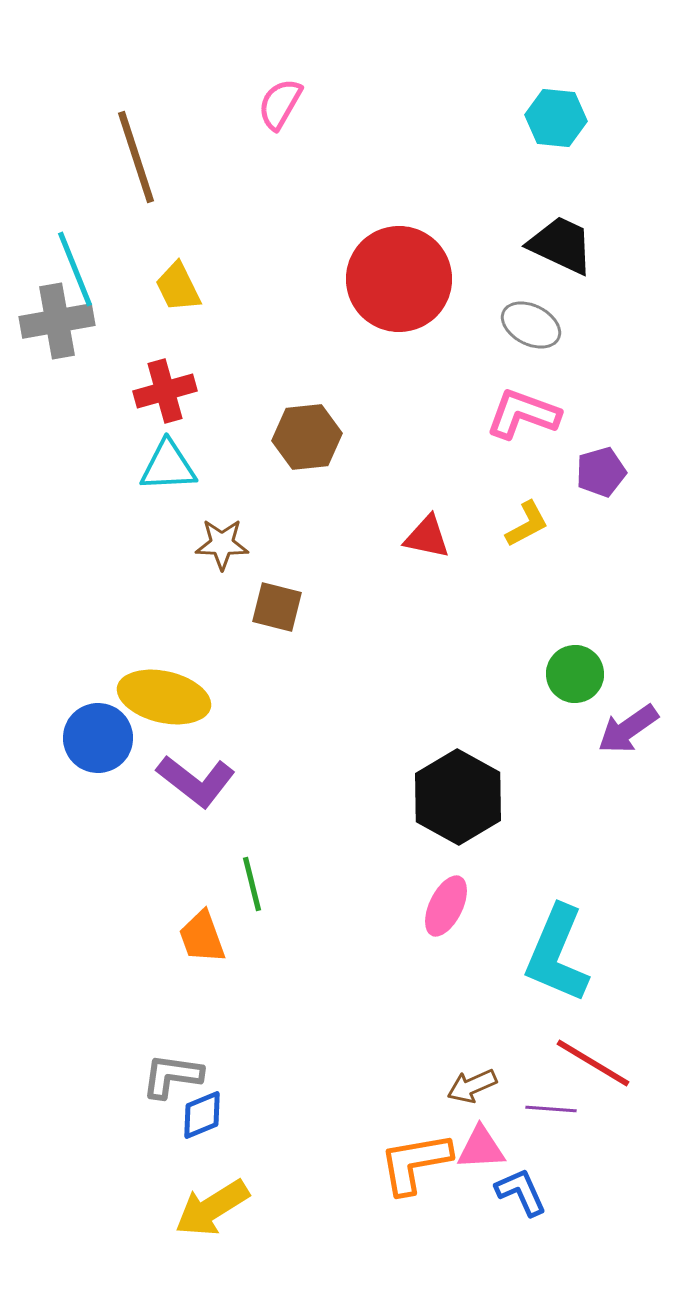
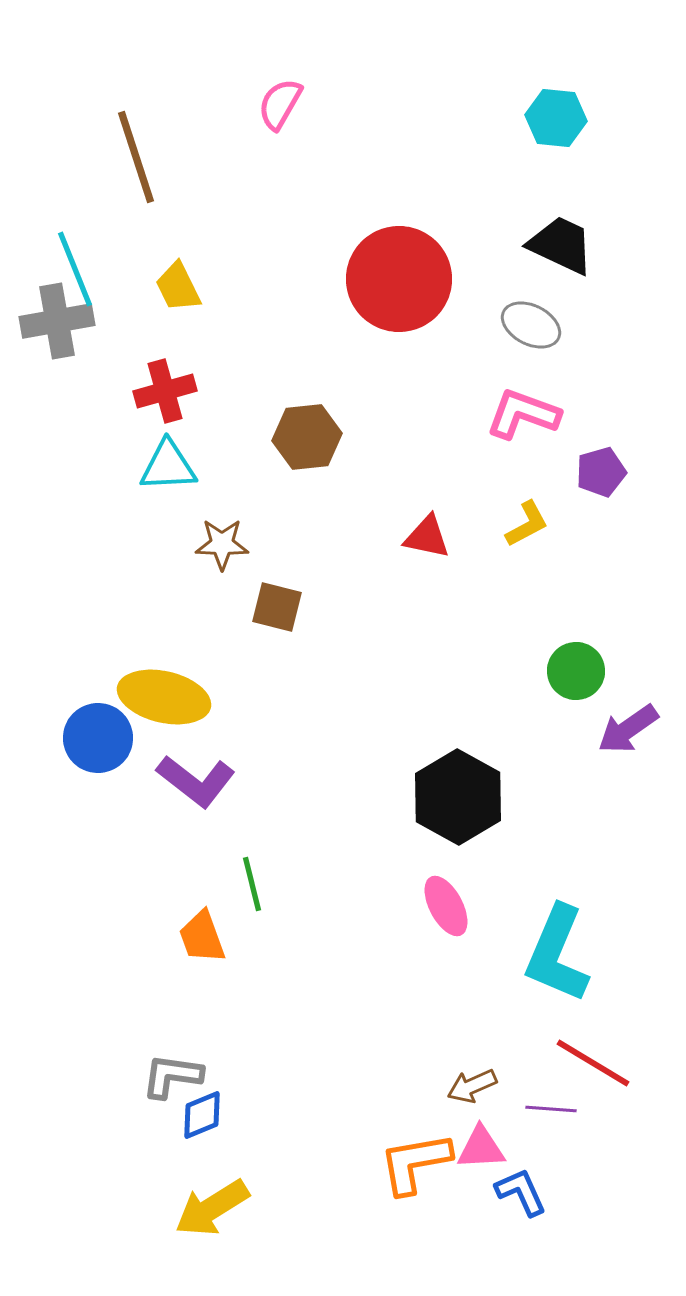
green circle: moved 1 px right, 3 px up
pink ellipse: rotated 54 degrees counterclockwise
